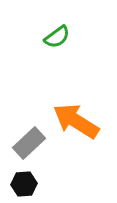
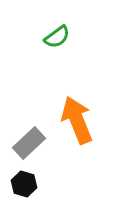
orange arrow: moved 1 px right, 1 px up; rotated 36 degrees clockwise
black hexagon: rotated 20 degrees clockwise
